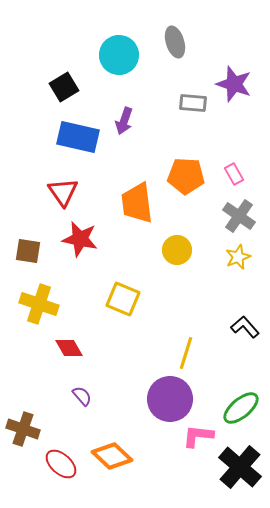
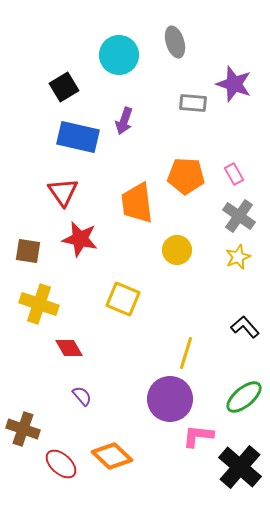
green ellipse: moved 3 px right, 11 px up
